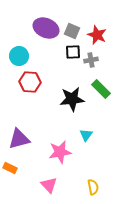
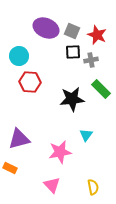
pink triangle: moved 3 px right
